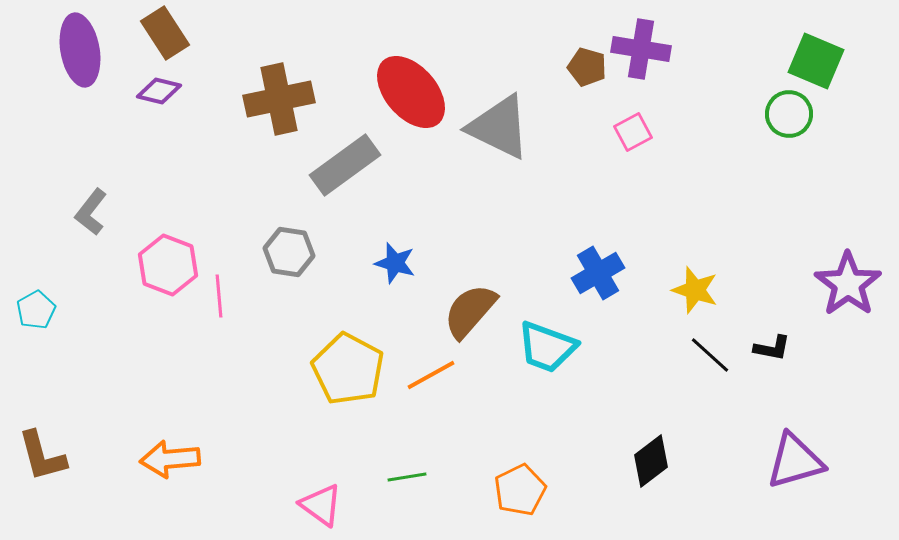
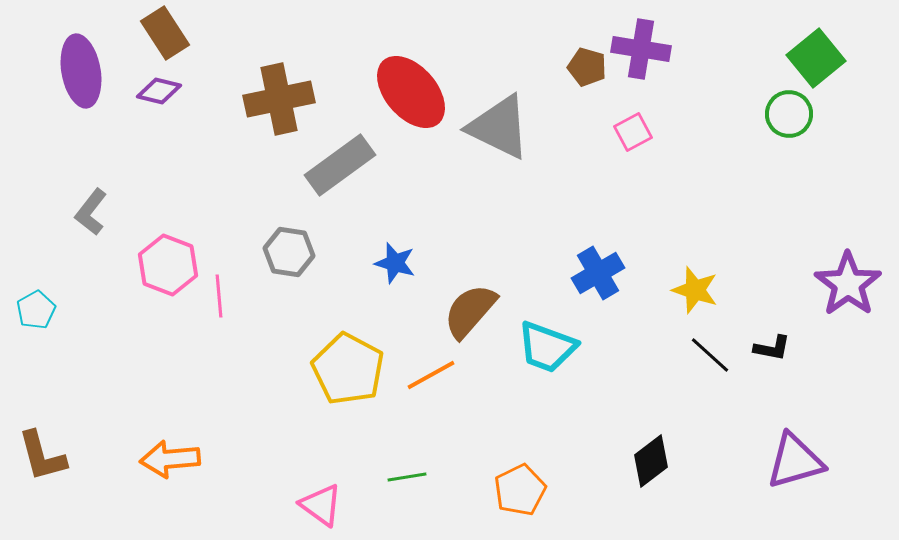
purple ellipse: moved 1 px right, 21 px down
green square: moved 3 px up; rotated 28 degrees clockwise
gray rectangle: moved 5 px left
